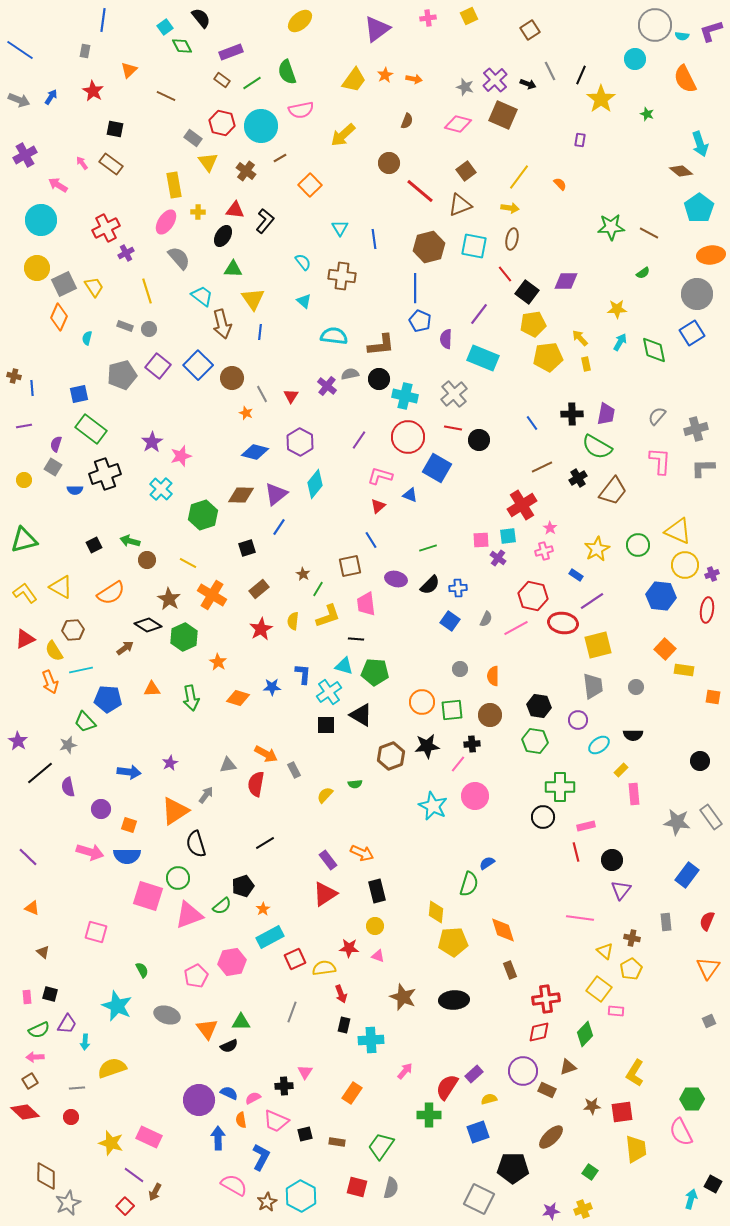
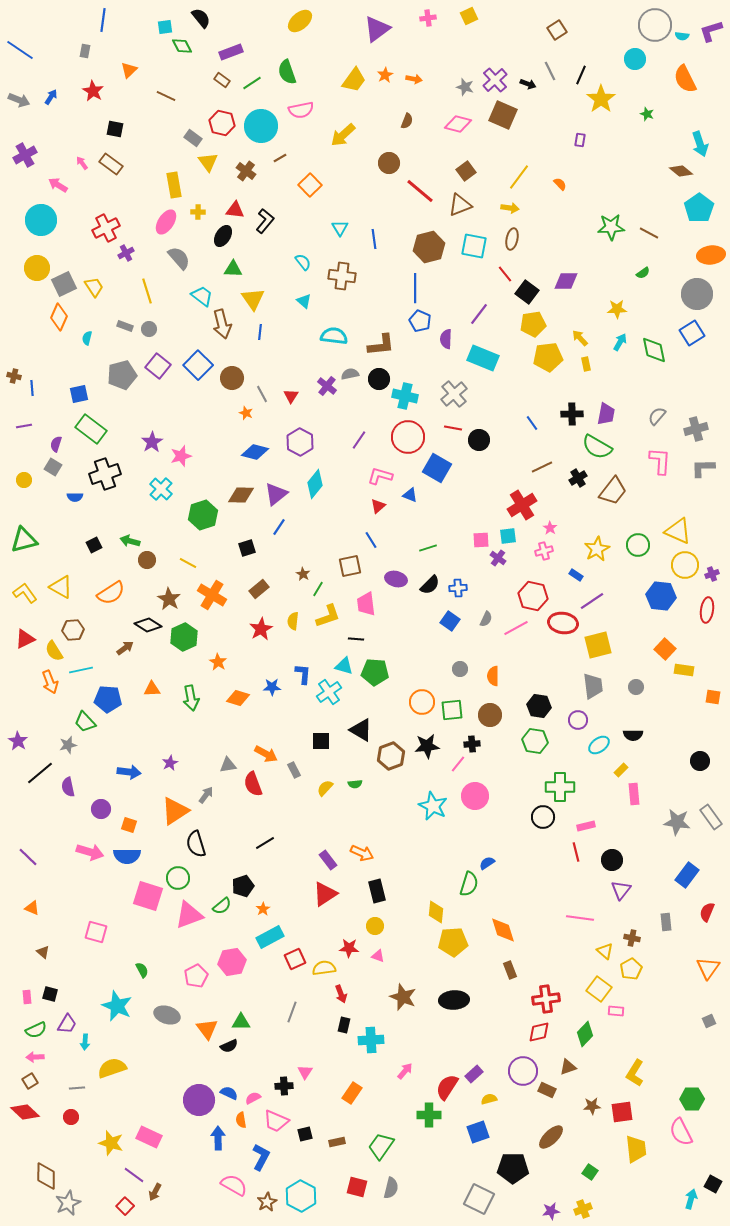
cyan square at (165, 27): rotated 28 degrees clockwise
brown square at (530, 30): moved 27 px right
blue semicircle at (75, 490): moved 7 px down
black triangle at (361, 715): moved 15 px down
black square at (326, 725): moved 5 px left, 16 px down
red semicircle at (256, 784): moved 3 px left; rotated 30 degrees counterclockwise
yellow semicircle at (325, 795): moved 7 px up
red semicircle at (707, 921): moved 9 px up
green semicircle at (39, 1030): moved 3 px left
brown rectangle at (337, 1142): rotated 21 degrees counterclockwise
